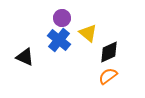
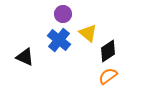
purple circle: moved 1 px right, 4 px up
black diamond: moved 1 px left, 1 px up; rotated 10 degrees counterclockwise
